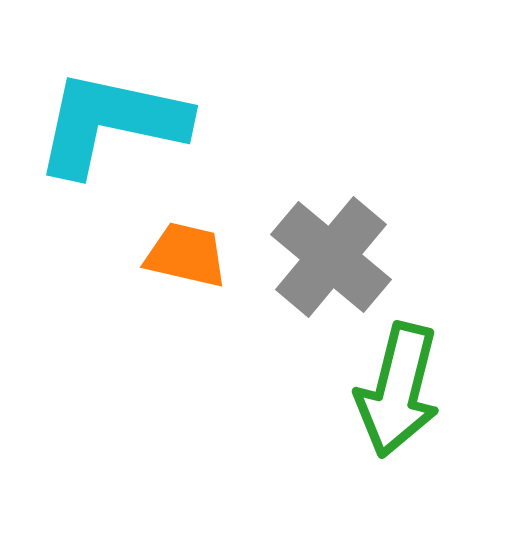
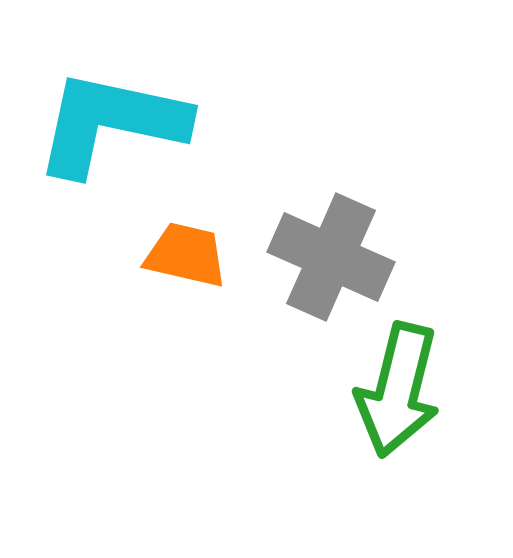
gray cross: rotated 16 degrees counterclockwise
